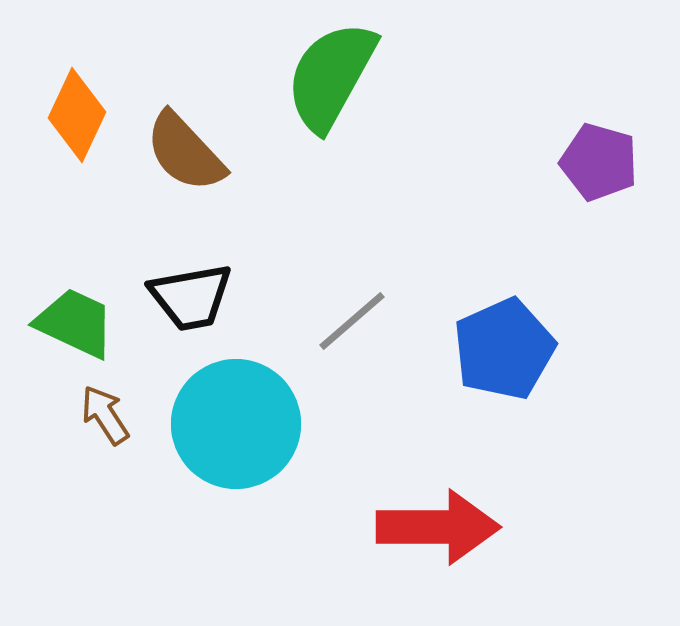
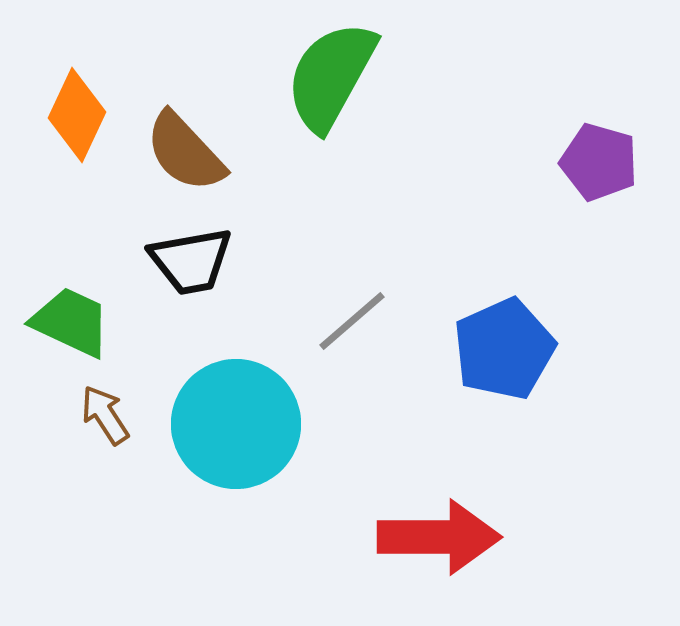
black trapezoid: moved 36 px up
green trapezoid: moved 4 px left, 1 px up
red arrow: moved 1 px right, 10 px down
